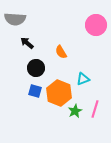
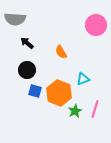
black circle: moved 9 px left, 2 px down
